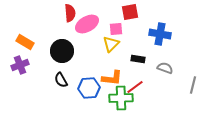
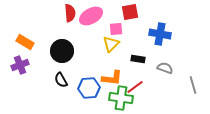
pink ellipse: moved 4 px right, 8 px up
gray line: rotated 30 degrees counterclockwise
green cross: rotated 10 degrees clockwise
